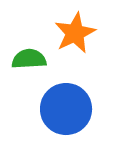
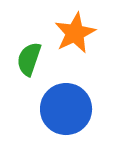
green semicircle: rotated 68 degrees counterclockwise
